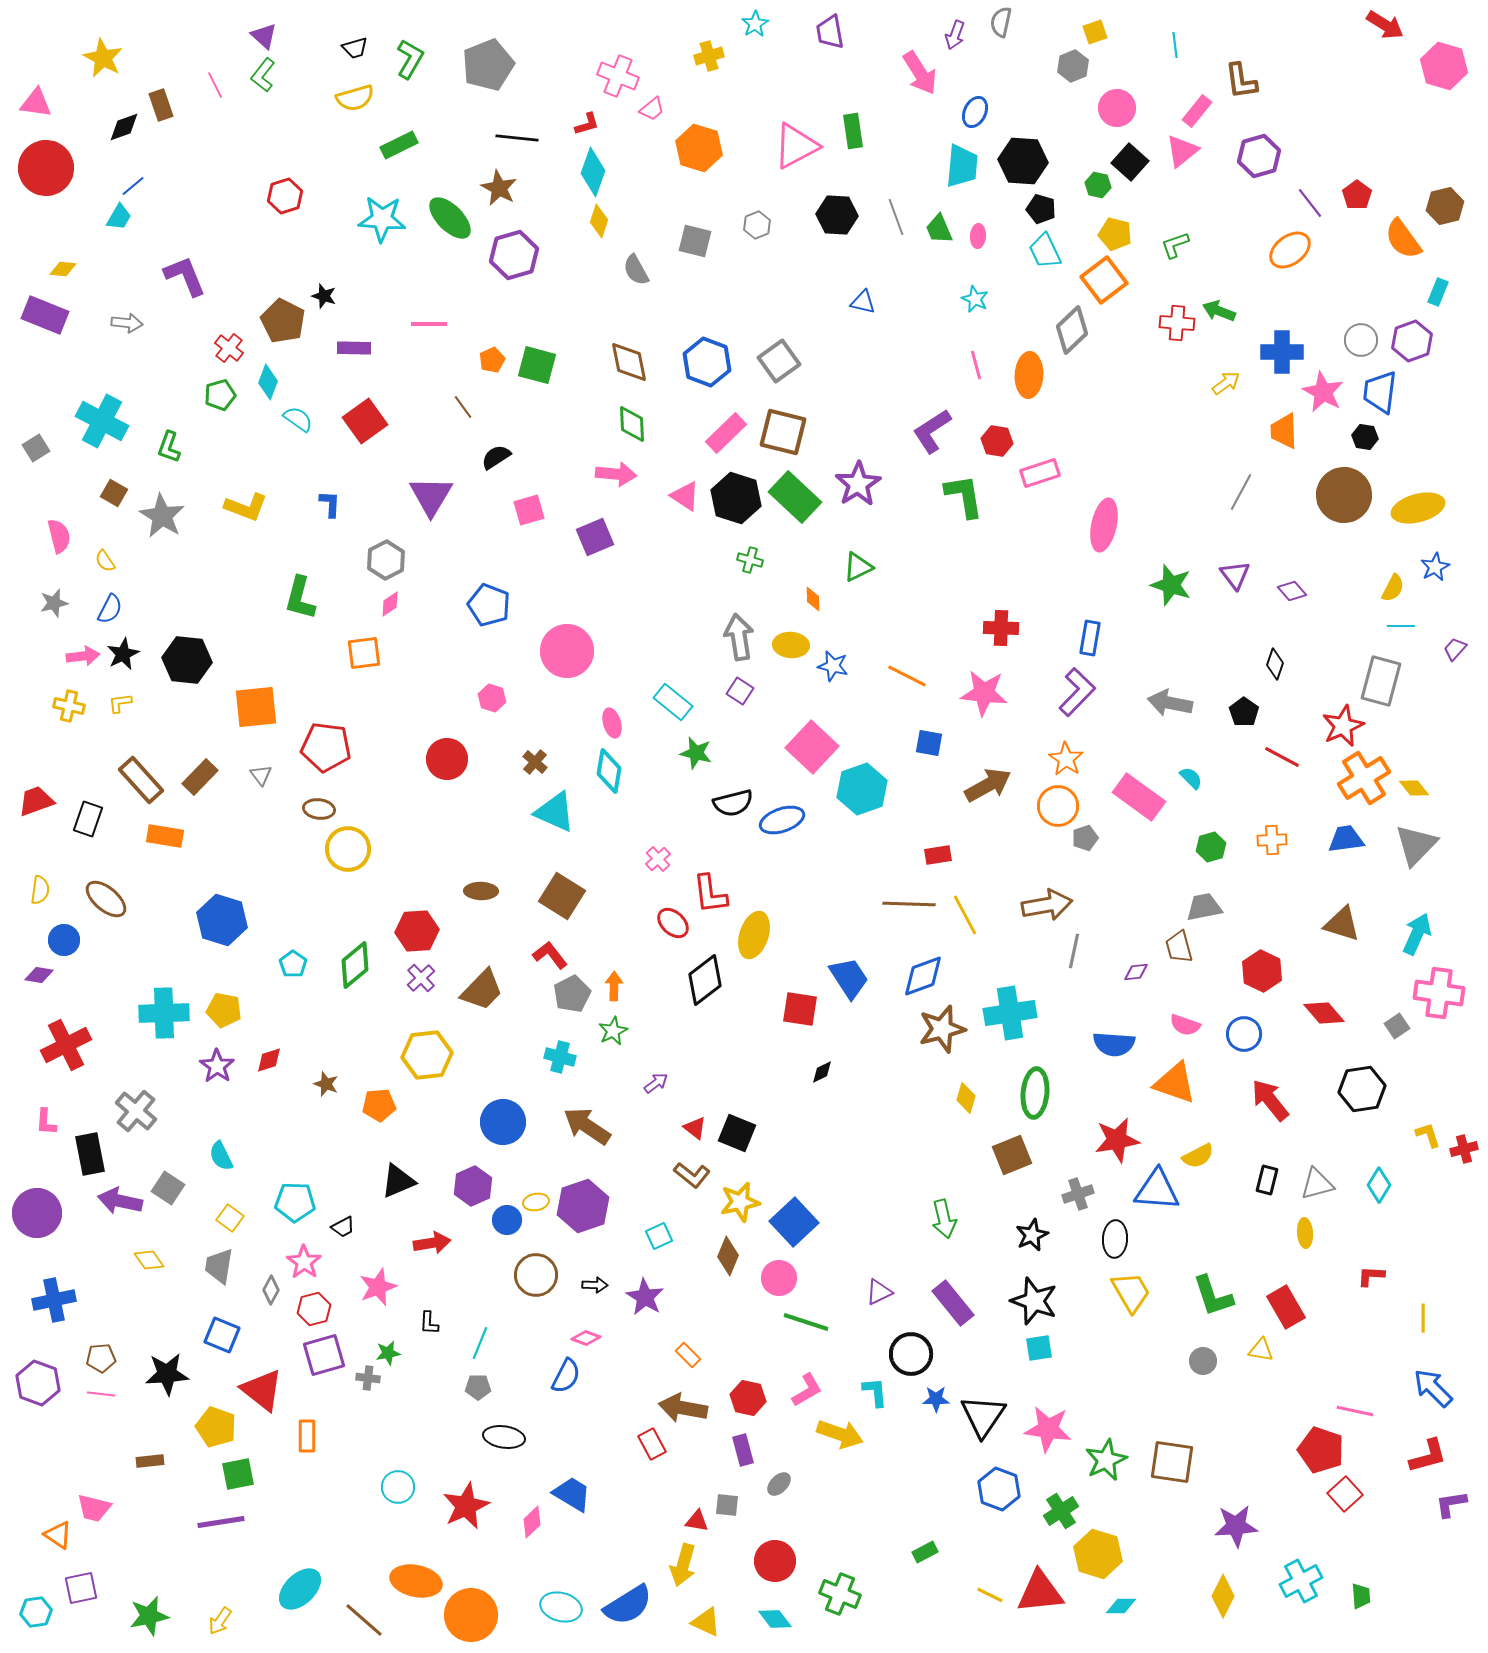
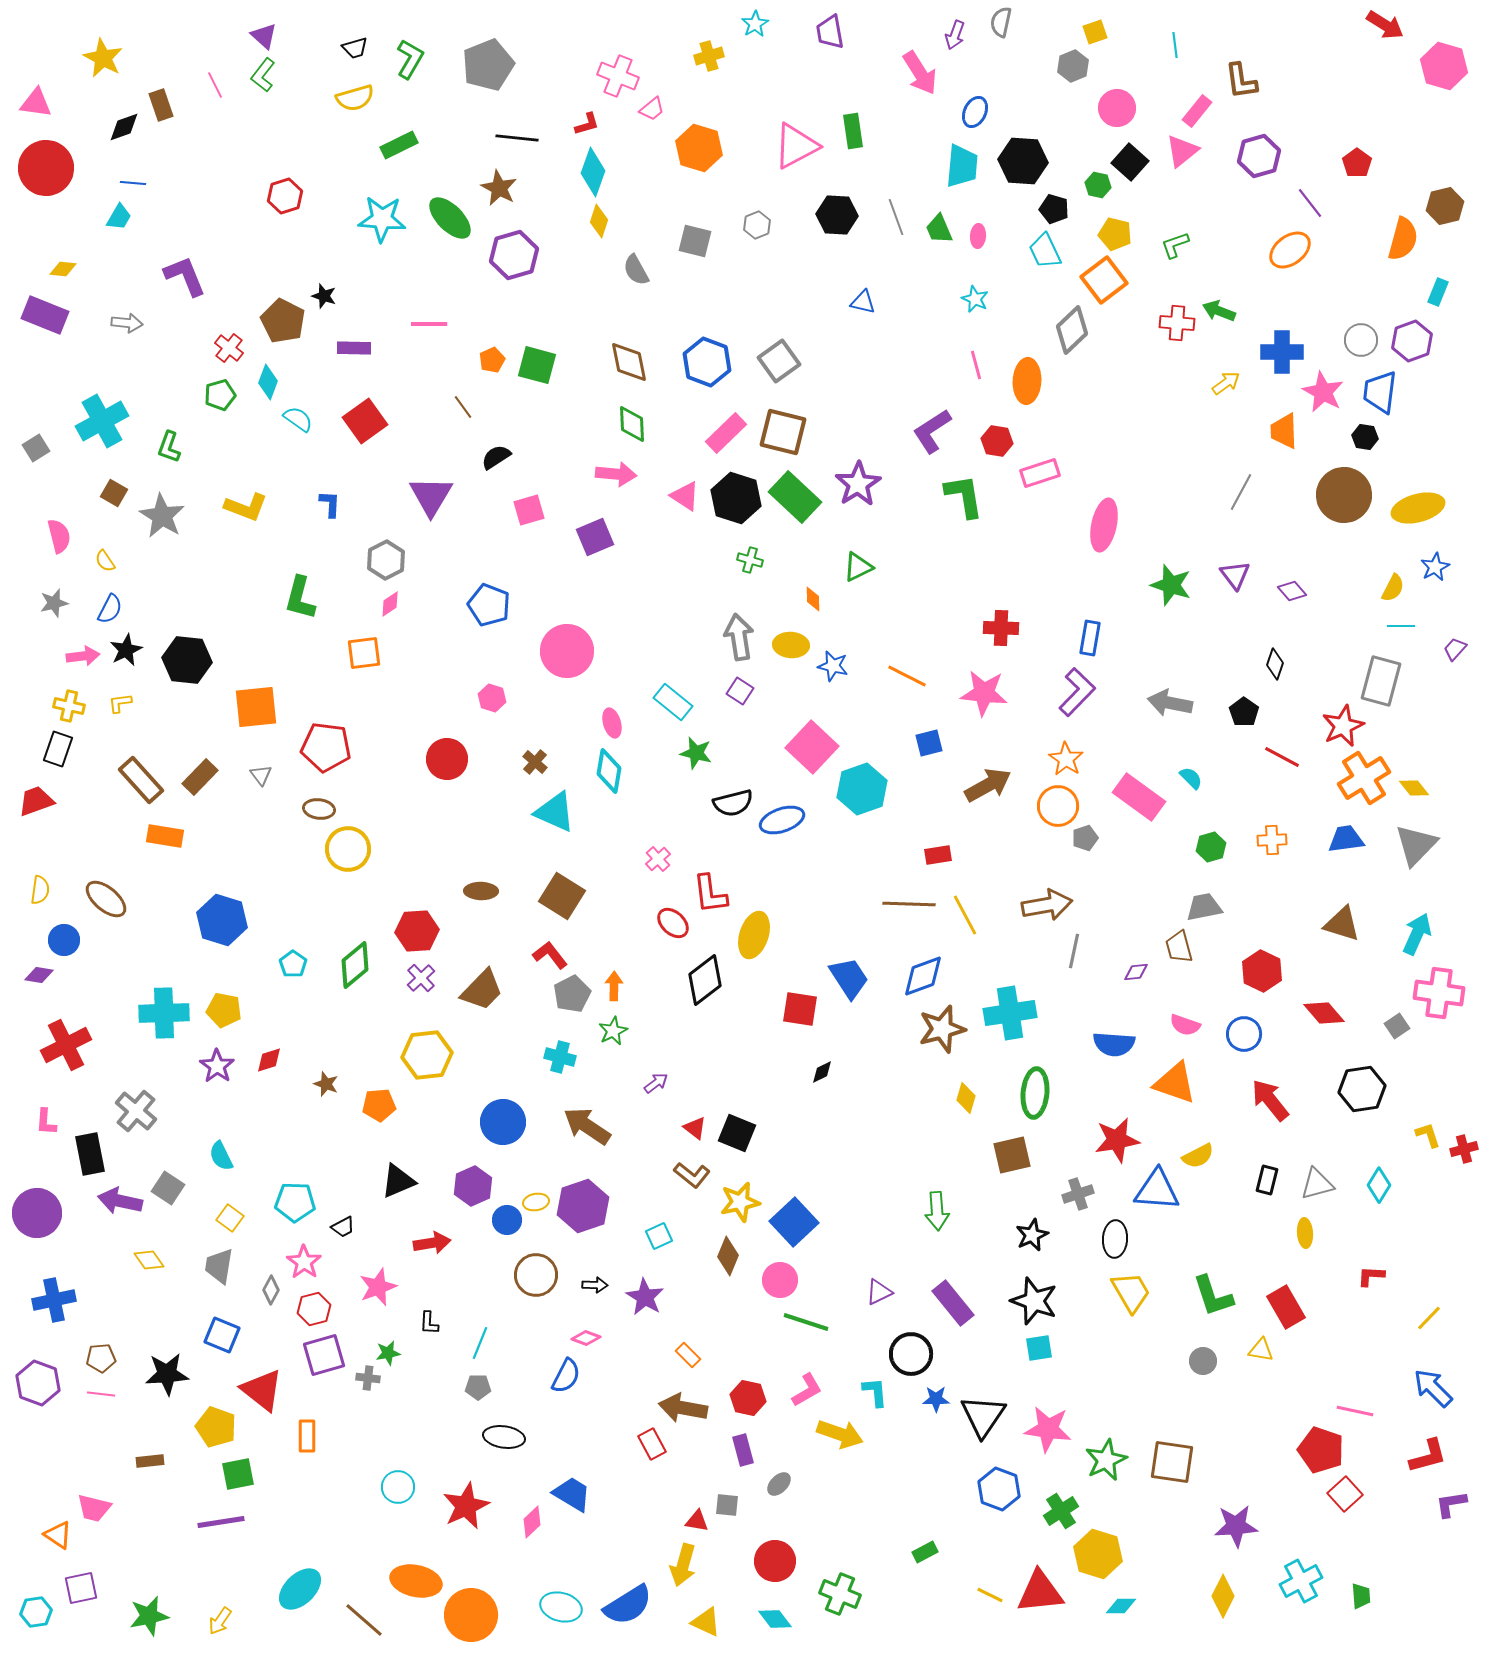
blue line at (133, 186): moved 3 px up; rotated 45 degrees clockwise
red pentagon at (1357, 195): moved 32 px up
black pentagon at (1041, 209): moved 13 px right
orange semicircle at (1403, 239): rotated 129 degrees counterclockwise
orange ellipse at (1029, 375): moved 2 px left, 6 px down
cyan cross at (102, 421): rotated 33 degrees clockwise
black star at (123, 654): moved 3 px right, 4 px up
blue square at (929, 743): rotated 24 degrees counterclockwise
black rectangle at (88, 819): moved 30 px left, 70 px up
brown square at (1012, 1155): rotated 9 degrees clockwise
green arrow at (944, 1219): moved 7 px left, 8 px up; rotated 9 degrees clockwise
pink circle at (779, 1278): moved 1 px right, 2 px down
yellow line at (1423, 1318): moved 6 px right; rotated 44 degrees clockwise
